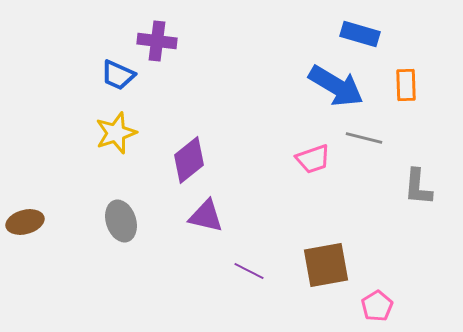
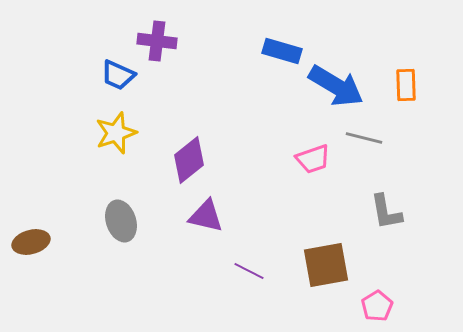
blue rectangle: moved 78 px left, 17 px down
gray L-shape: moved 32 px left, 25 px down; rotated 15 degrees counterclockwise
brown ellipse: moved 6 px right, 20 px down
